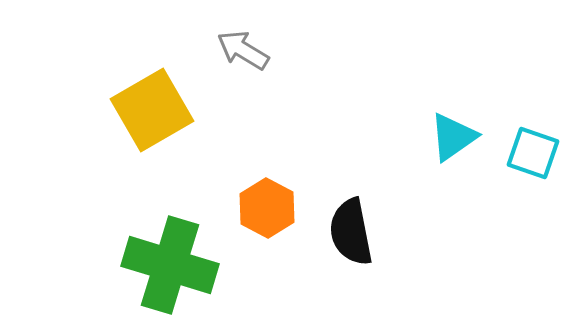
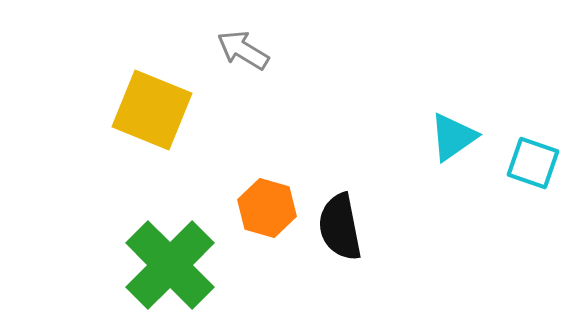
yellow square: rotated 38 degrees counterclockwise
cyan square: moved 10 px down
orange hexagon: rotated 12 degrees counterclockwise
black semicircle: moved 11 px left, 5 px up
green cross: rotated 28 degrees clockwise
